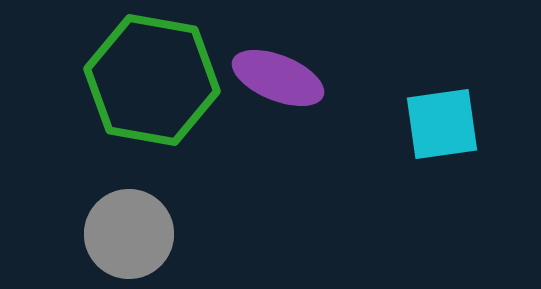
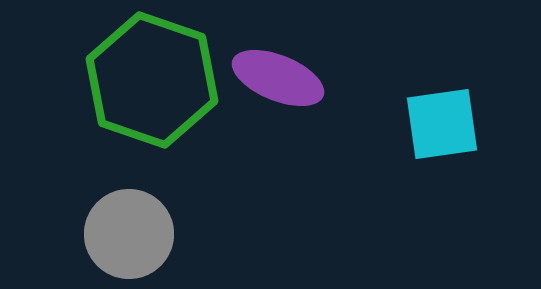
green hexagon: rotated 9 degrees clockwise
